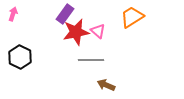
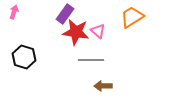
pink arrow: moved 1 px right, 2 px up
red star: rotated 20 degrees clockwise
black hexagon: moved 4 px right; rotated 10 degrees counterclockwise
brown arrow: moved 3 px left, 1 px down; rotated 24 degrees counterclockwise
